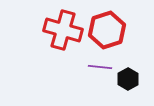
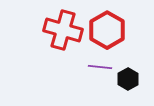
red hexagon: rotated 12 degrees counterclockwise
